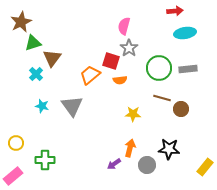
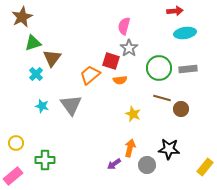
brown star: moved 1 px right, 5 px up
gray triangle: moved 1 px left, 1 px up
yellow star: rotated 21 degrees clockwise
